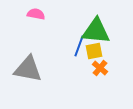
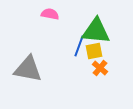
pink semicircle: moved 14 px right
